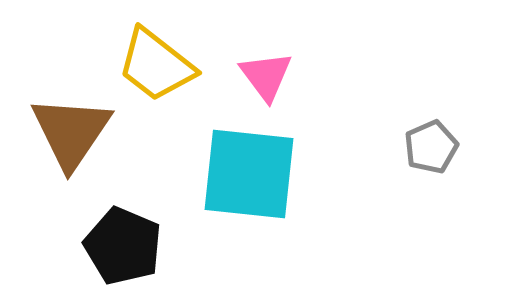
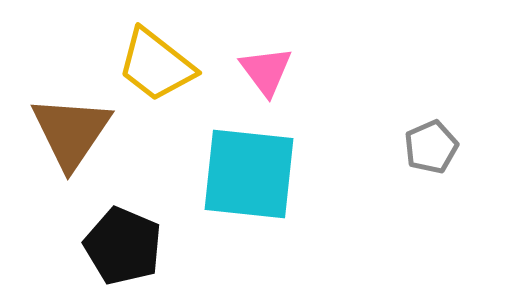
pink triangle: moved 5 px up
